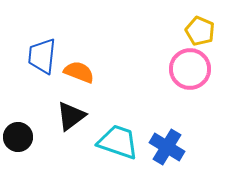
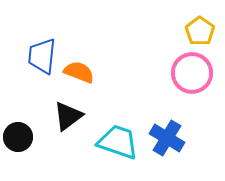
yellow pentagon: rotated 12 degrees clockwise
pink circle: moved 2 px right, 4 px down
black triangle: moved 3 px left
blue cross: moved 9 px up
